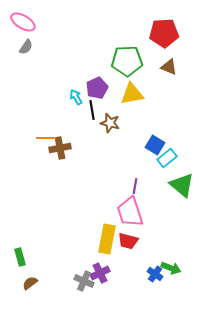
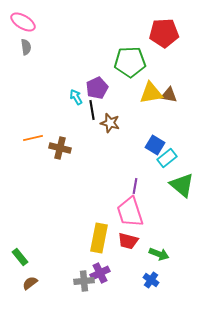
gray semicircle: rotated 42 degrees counterclockwise
green pentagon: moved 3 px right, 1 px down
brown triangle: moved 28 px down; rotated 12 degrees counterclockwise
yellow triangle: moved 19 px right, 1 px up
orange line: moved 13 px left; rotated 12 degrees counterclockwise
brown cross: rotated 25 degrees clockwise
yellow rectangle: moved 8 px left, 1 px up
green rectangle: rotated 24 degrees counterclockwise
green arrow: moved 12 px left, 14 px up
blue cross: moved 4 px left, 6 px down
gray cross: rotated 30 degrees counterclockwise
